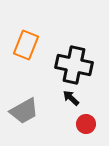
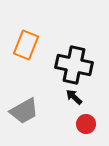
black arrow: moved 3 px right, 1 px up
